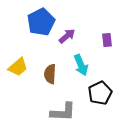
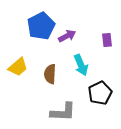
blue pentagon: moved 4 px down
purple arrow: rotated 12 degrees clockwise
